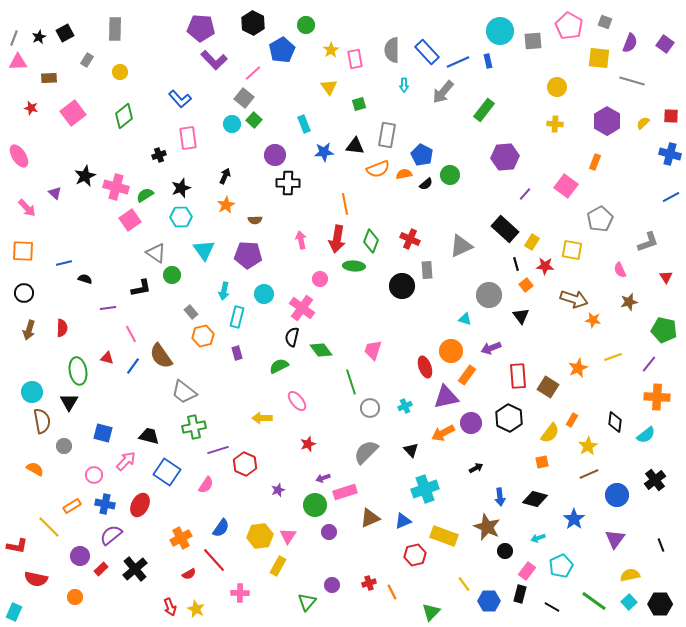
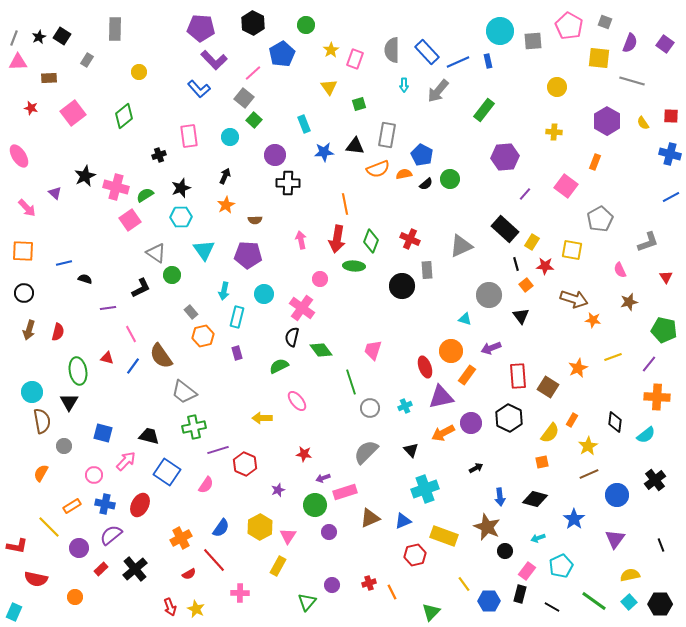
black square at (65, 33): moved 3 px left, 3 px down; rotated 30 degrees counterclockwise
blue pentagon at (282, 50): moved 4 px down
pink rectangle at (355, 59): rotated 30 degrees clockwise
yellow circle at (120, 72): moved 19 px right
gray arrow at (443, 92): moved 5 px left, 1 px up
blue L-shape at (180, 99): moved 19 px right, 10 px up
yellow semicircle at (643, 123): rotated 80 degrees counterclockwise
cyan circle at (232, 124): moved 2 px left, 13 px down
yellow cross at (555, 124): moved 1 px left, 8 px down
pink rectangle at (188, 138): moved 1 px right, 2 px up
green circle at (450, 175): moved 4 px down
black L-shape at (141, 288): rotated 15 degrees counterclockwise
red semicircle at (62, 328): moved 4 px left, 4 px down; rotated 12 degrees clockwise
purple triangle at (446, 397): moved 5 px left
red star at (308, 444): moved 4 px left, 10 px down; rotated 28 degrees clockwise
orange semicircle at (35, 469): moved 6 px right, 4 px down; rotated 90 degrees counterclockwise
yellow hexagon at (260, 536): moved 9 px up; rotated 20 degrees counterclockwise
purple circle at (80, 556): moved 1 px left, 8 px up
